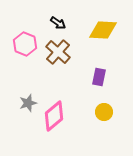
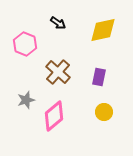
yellow diamond: rotated 16 degrees counterclockwise
brown cross: moved 20 px down
gray star: moved 2 px left, 3 px up
